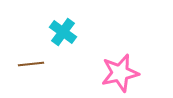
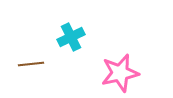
cyan cross: moved 8 px right, 5 px down; rotated 28 degrees clockwise
